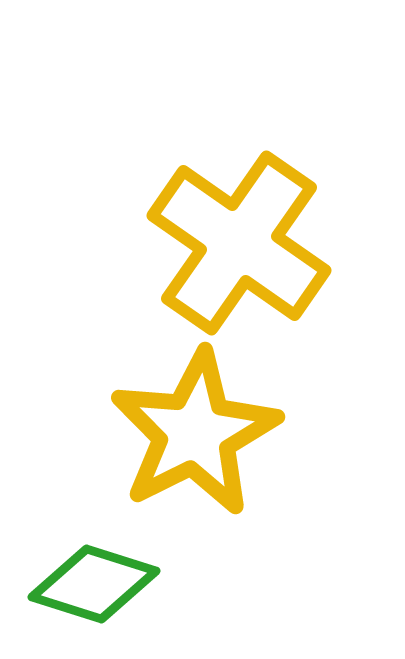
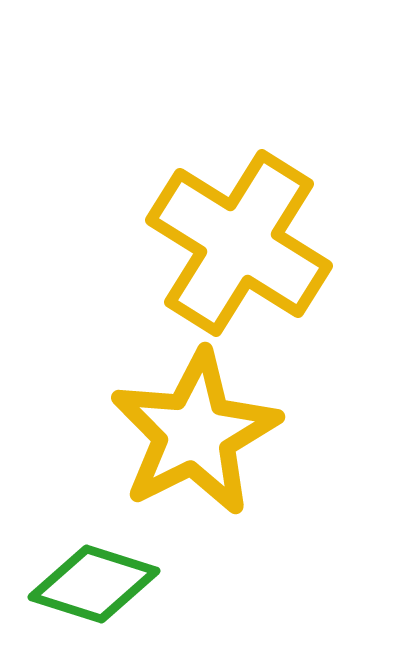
yellow cross: rotated 3 degrees counterclockwise
